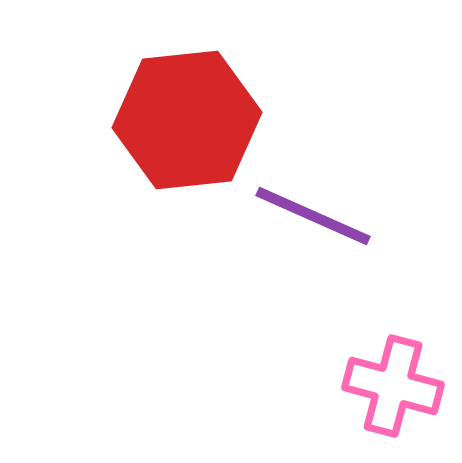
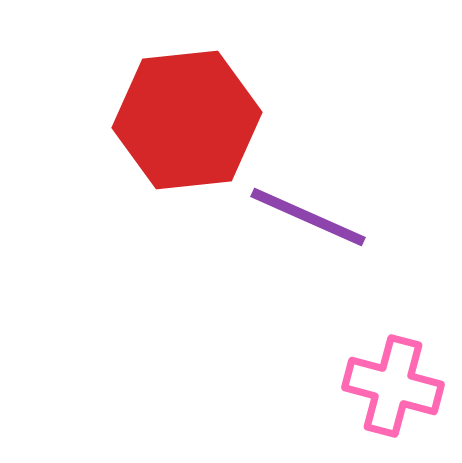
purple line: moved 5 px left, 1 px down
